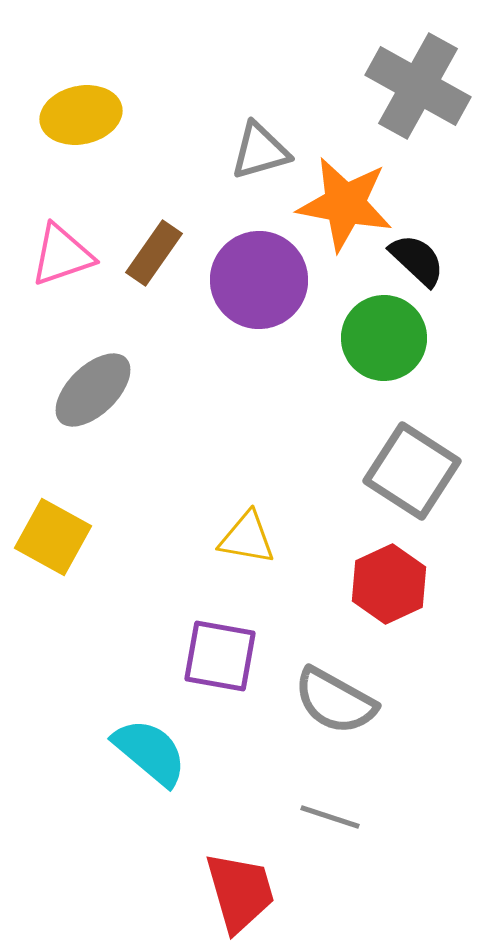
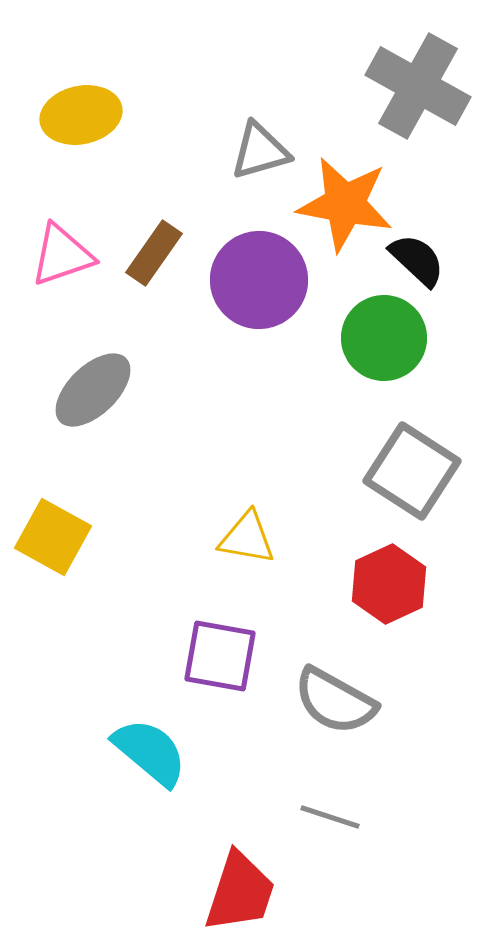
red trapezoid: rotated 34 degrees clockwise
